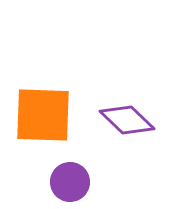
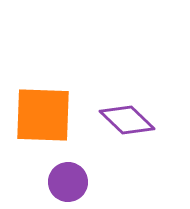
purple circle: moved 2 px left
